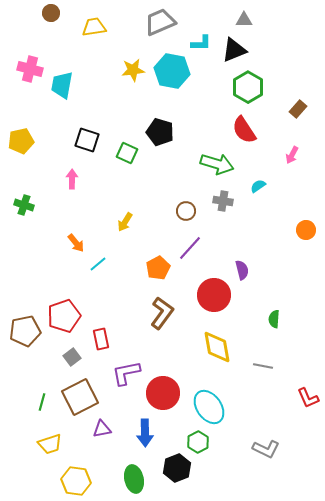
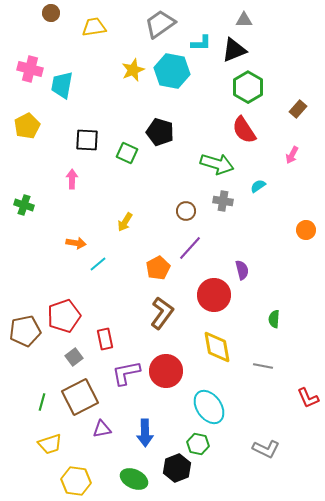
gray trapezoid at (160, 22): moved 2 px down; rotated 12 degrees counterclockwise
yellow star at (133, 70): rotated 15 degrees counterclockwise
black square at (87, 140): rotated 15 degrees counterclockwise
yellow pentagon at (21, 141): moved 6 px right, 15 px up; rotated 15 degrees counterclockwise
orange arrow at (76, 243): rotated 42 degrees counterclockwise
red rectangle at (101, 339): moved 4 px right
gray square at (72, 357): moved 2 px right
red circle at (163, 393): moved 3 px right, 22 px up
green hexagon at (198, 442): moved 2 px down; rotated 20 degrees counterclockwise
green ellipse at (134, 479): rotated 52 degrees counterclockwise
